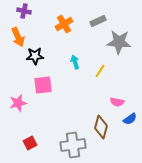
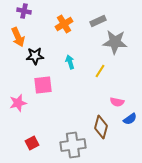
gray star: moved 4 px left
cyan arrow: moved 5 px left
red square: moved 2 px right
